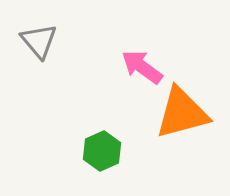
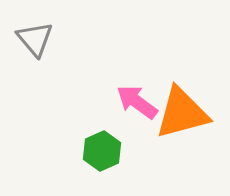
gray triangle: moved 4 px left, 2 px up
pink arrow: moved 5 px left, 35 px down
